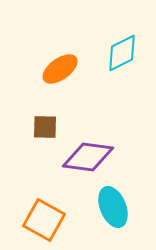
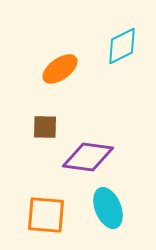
cyan diamond: moved 7 px up
cyan ellipse: moved 5 px left, 1 px down
orange square: moved 2 px right, 5 px up; rotated 24 degrees counterclockwise
